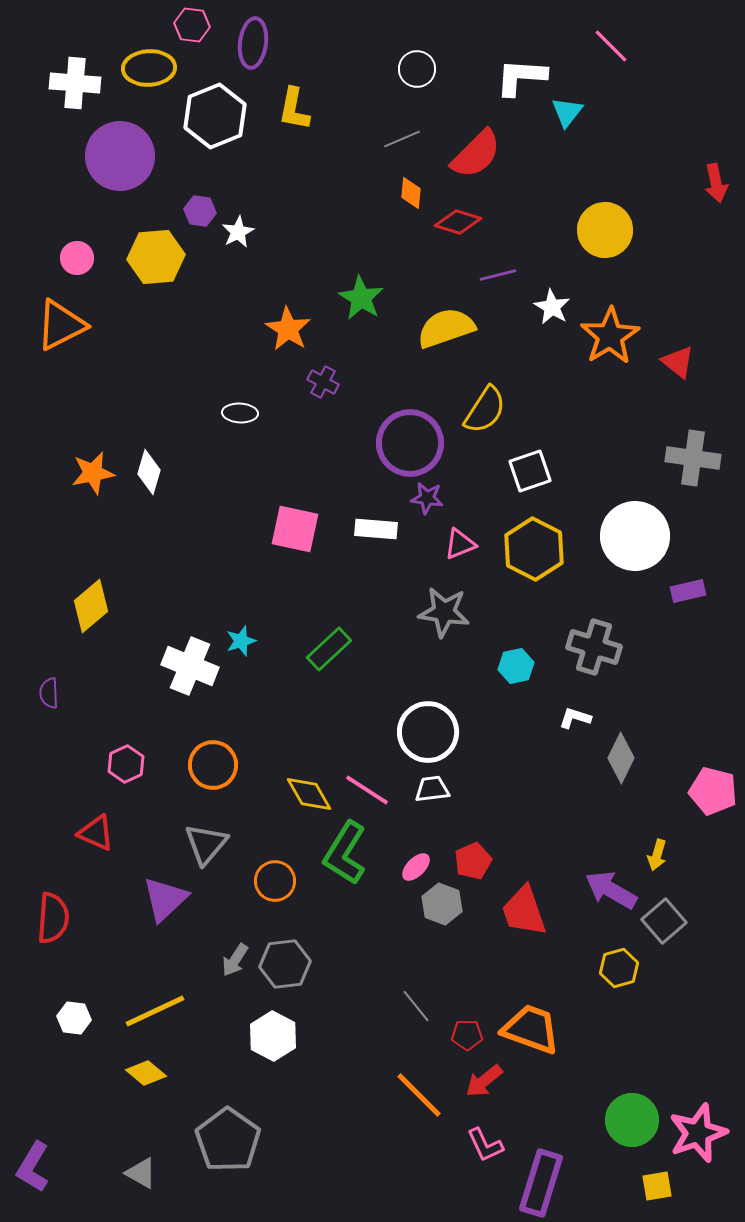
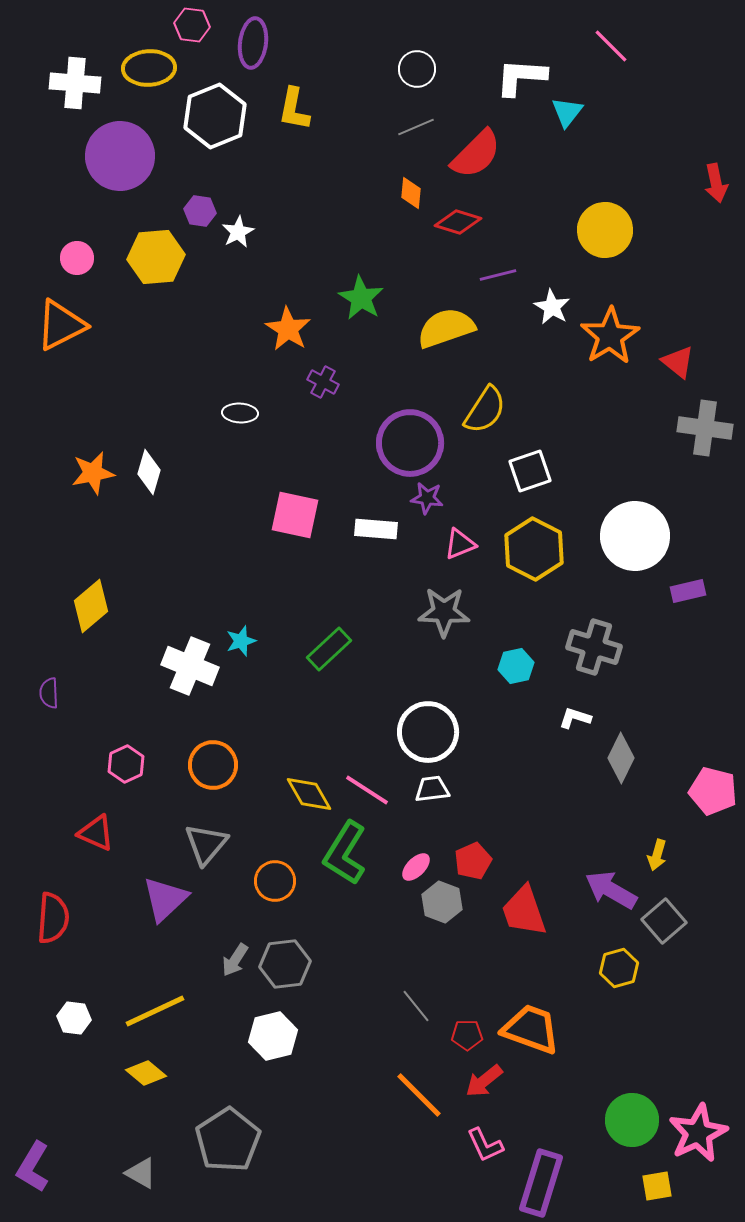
gray line at (402, 139): moved 14 px right, 12 px up
gray cross at (693, 458): moved 12 px right, 30 px up
pink square at (295, 529): moved 14 px up
gray star at (444, 612): rotated 6 degrees counterclockwise
gray hexagon at (442, 904): moved 2 px up
white hexagon at (273, 1036): rotated 18 degrees clockwise
pink star at (698, 1133): rotated 6 degrees counterclockwise
gray pentagon at (228, 1140): rotated 4 degrees clockwise
